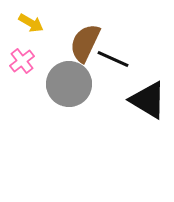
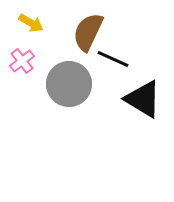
brown semicircle: moved 3 px right, 11 px up
black triangle: moved 5 px left, 1 px up
